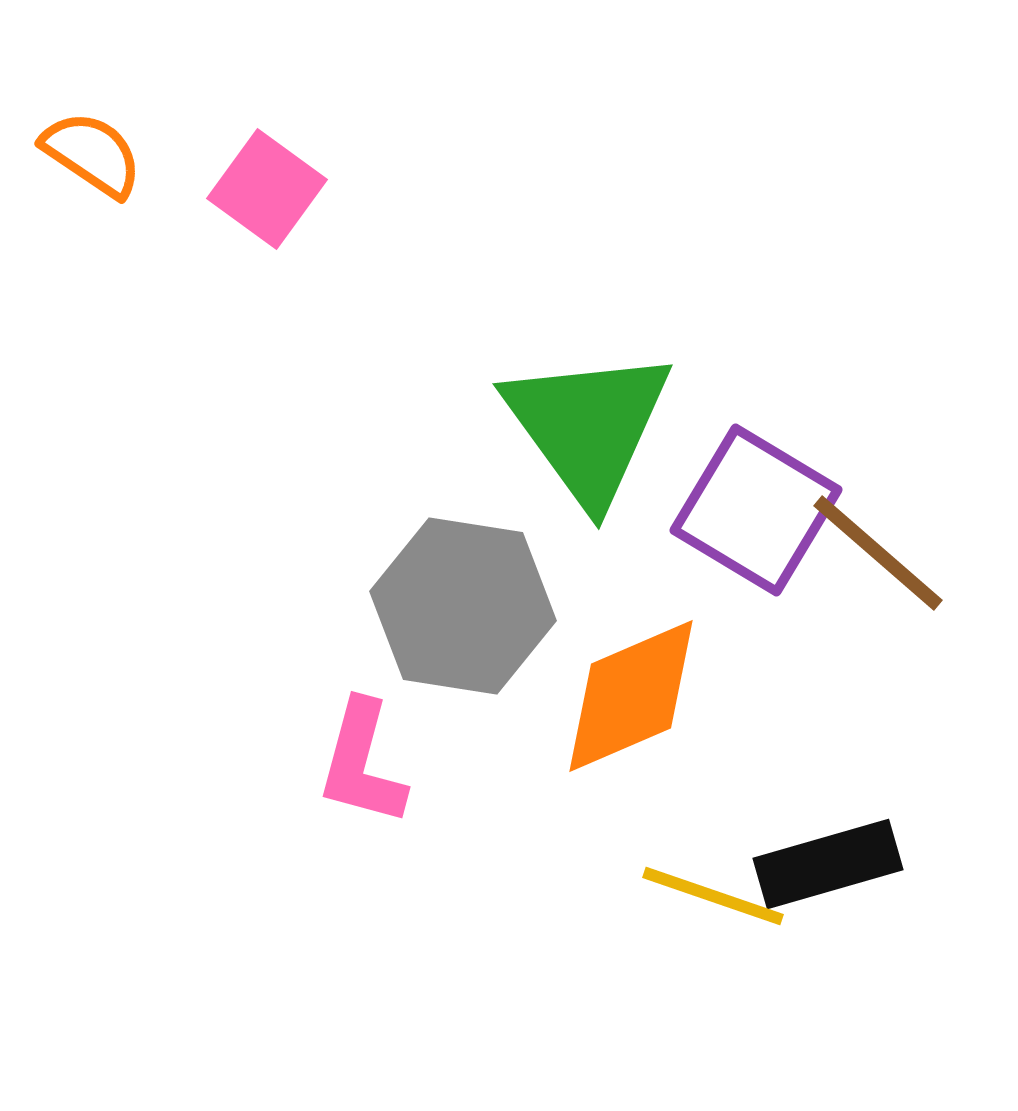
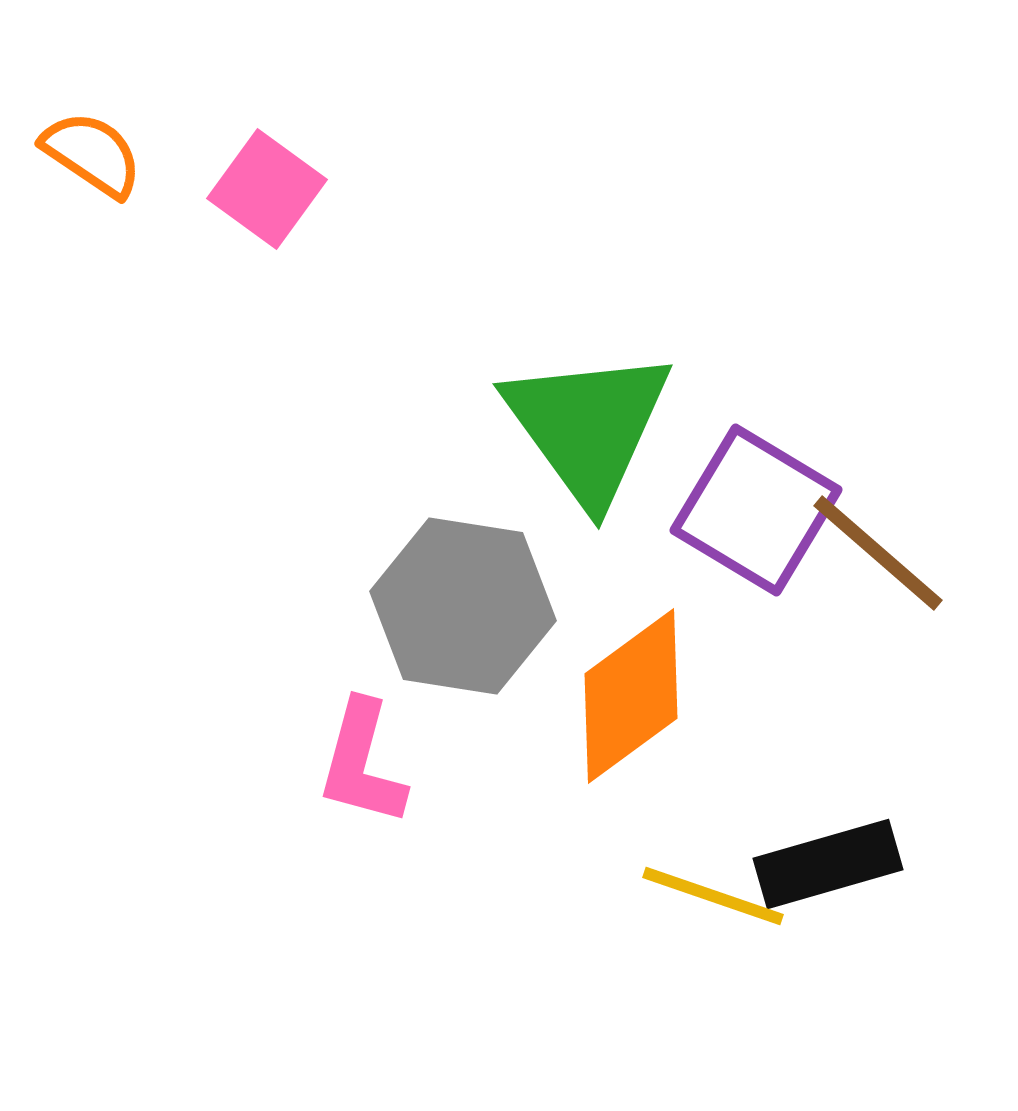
orange diamond: rotated 13 degrees counterclockwise
